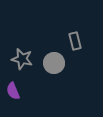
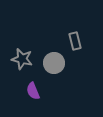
purple semicircle: moved 20 px right
